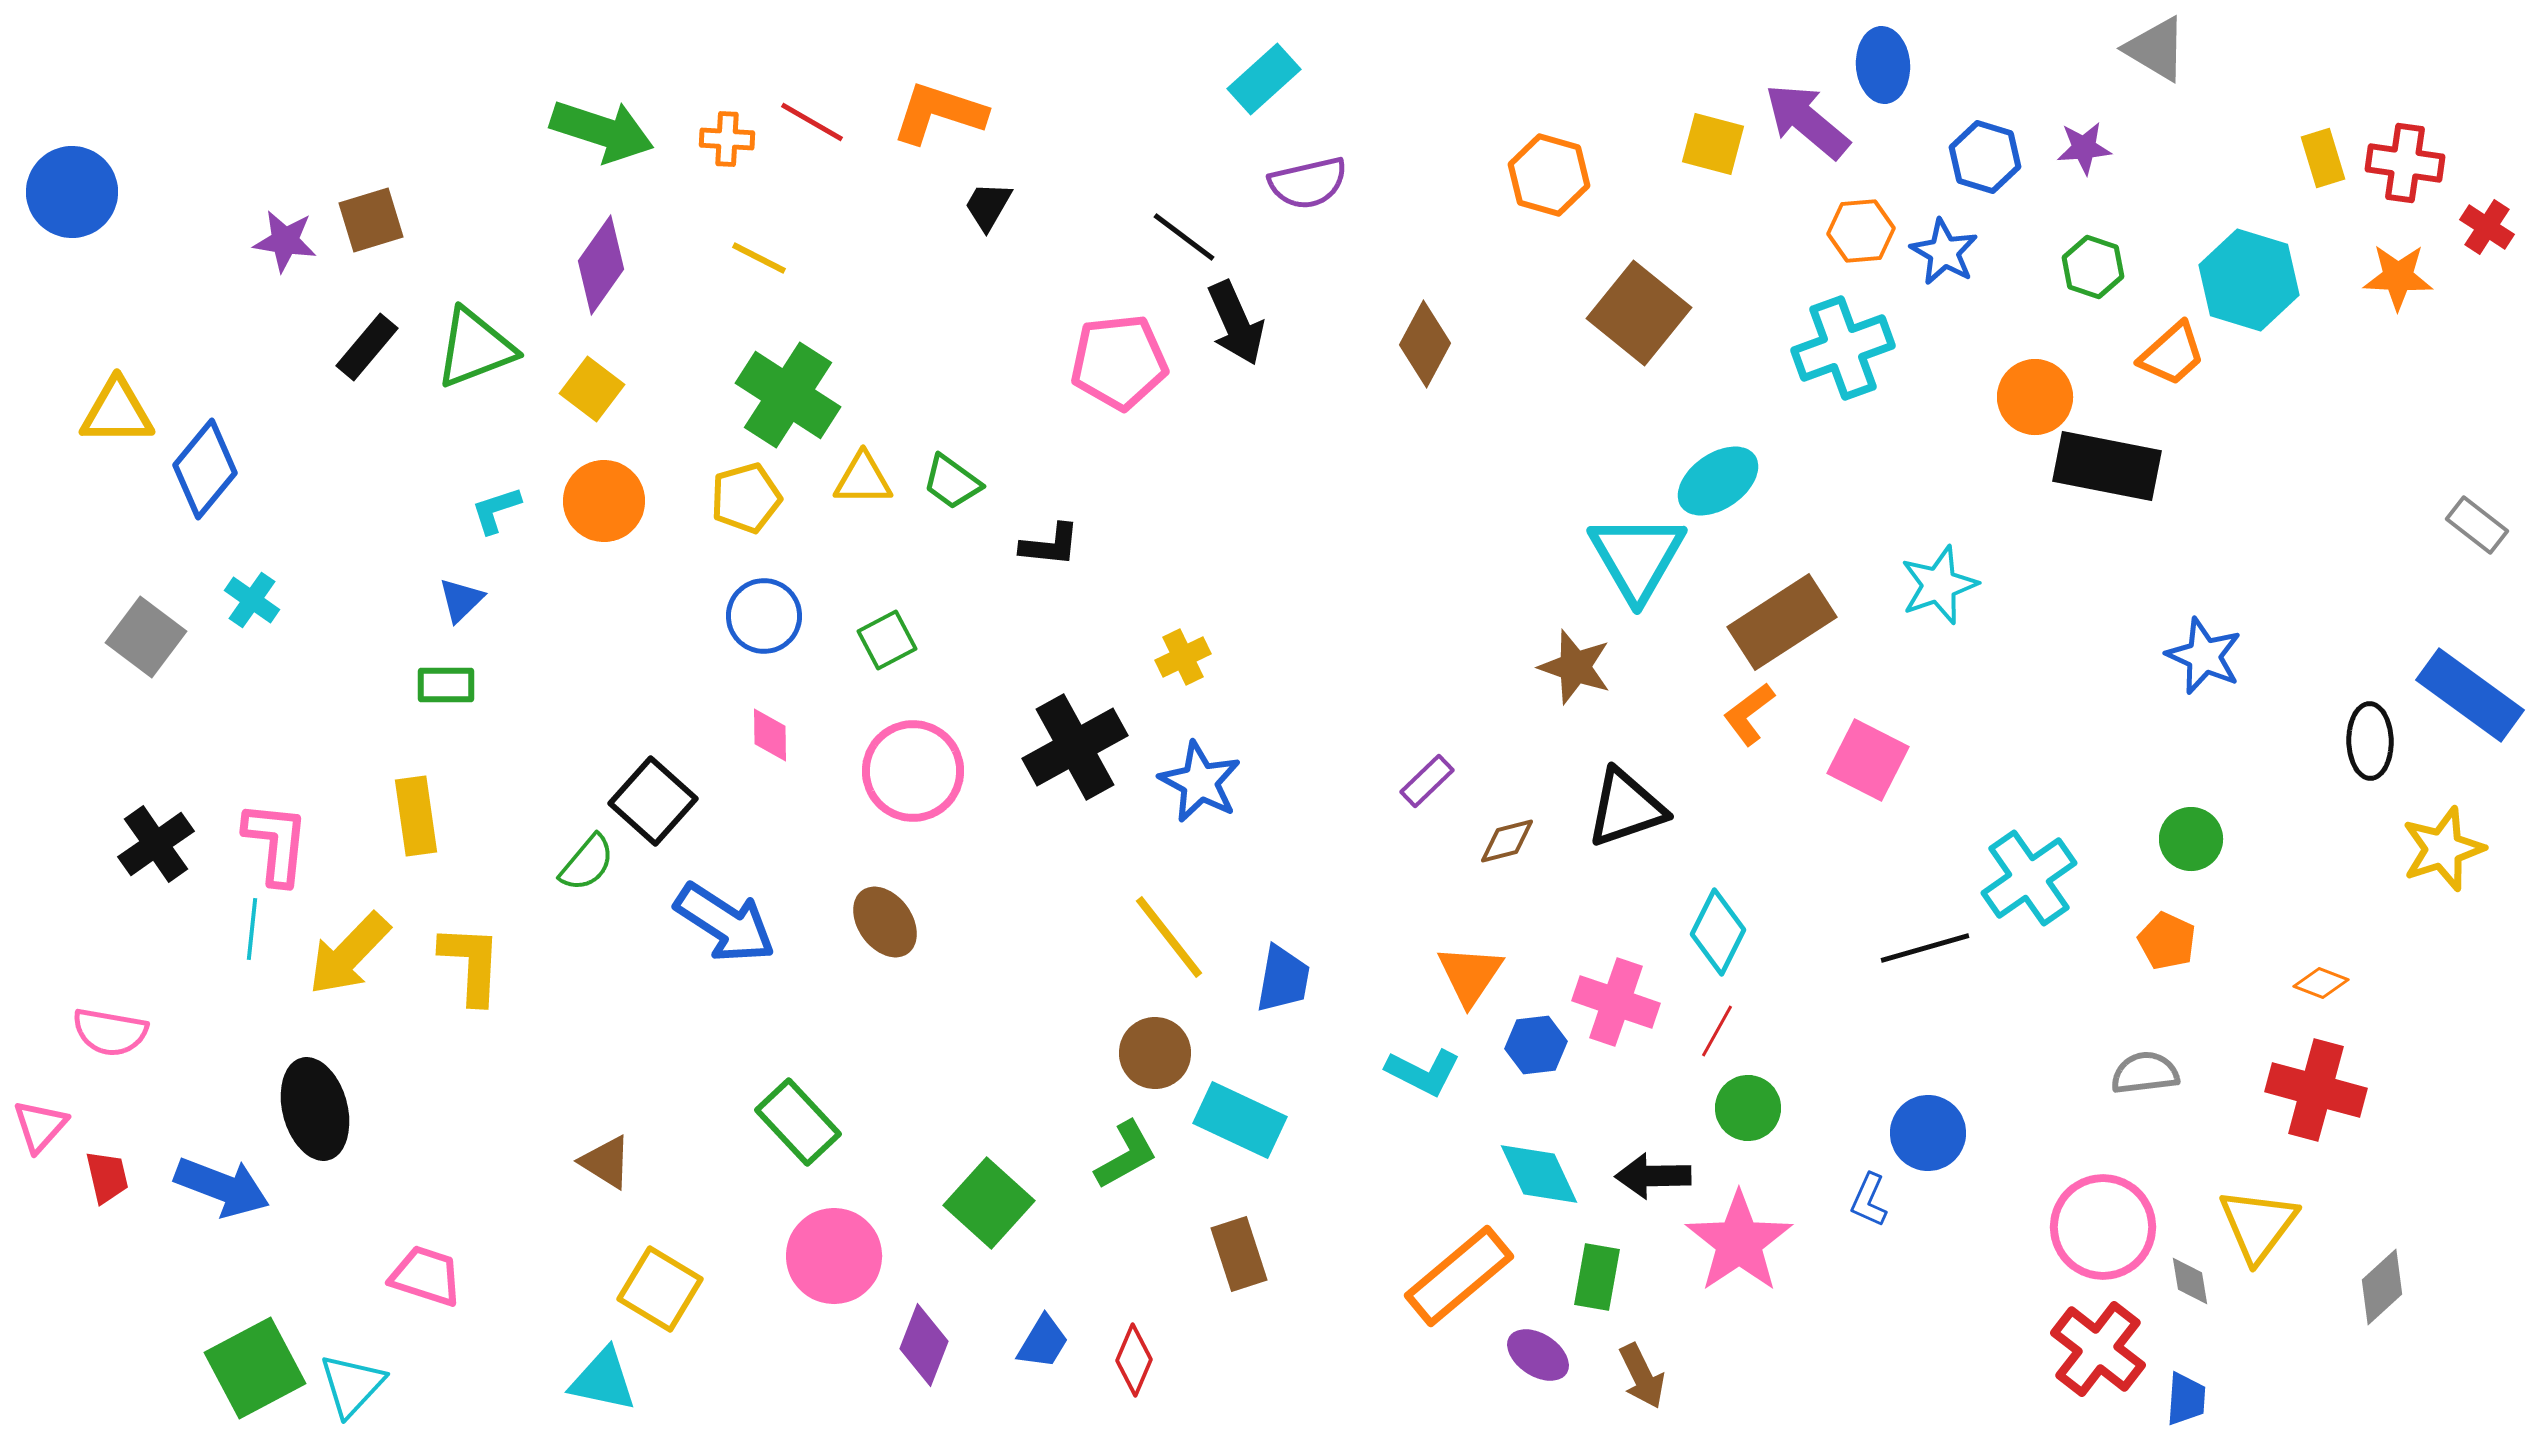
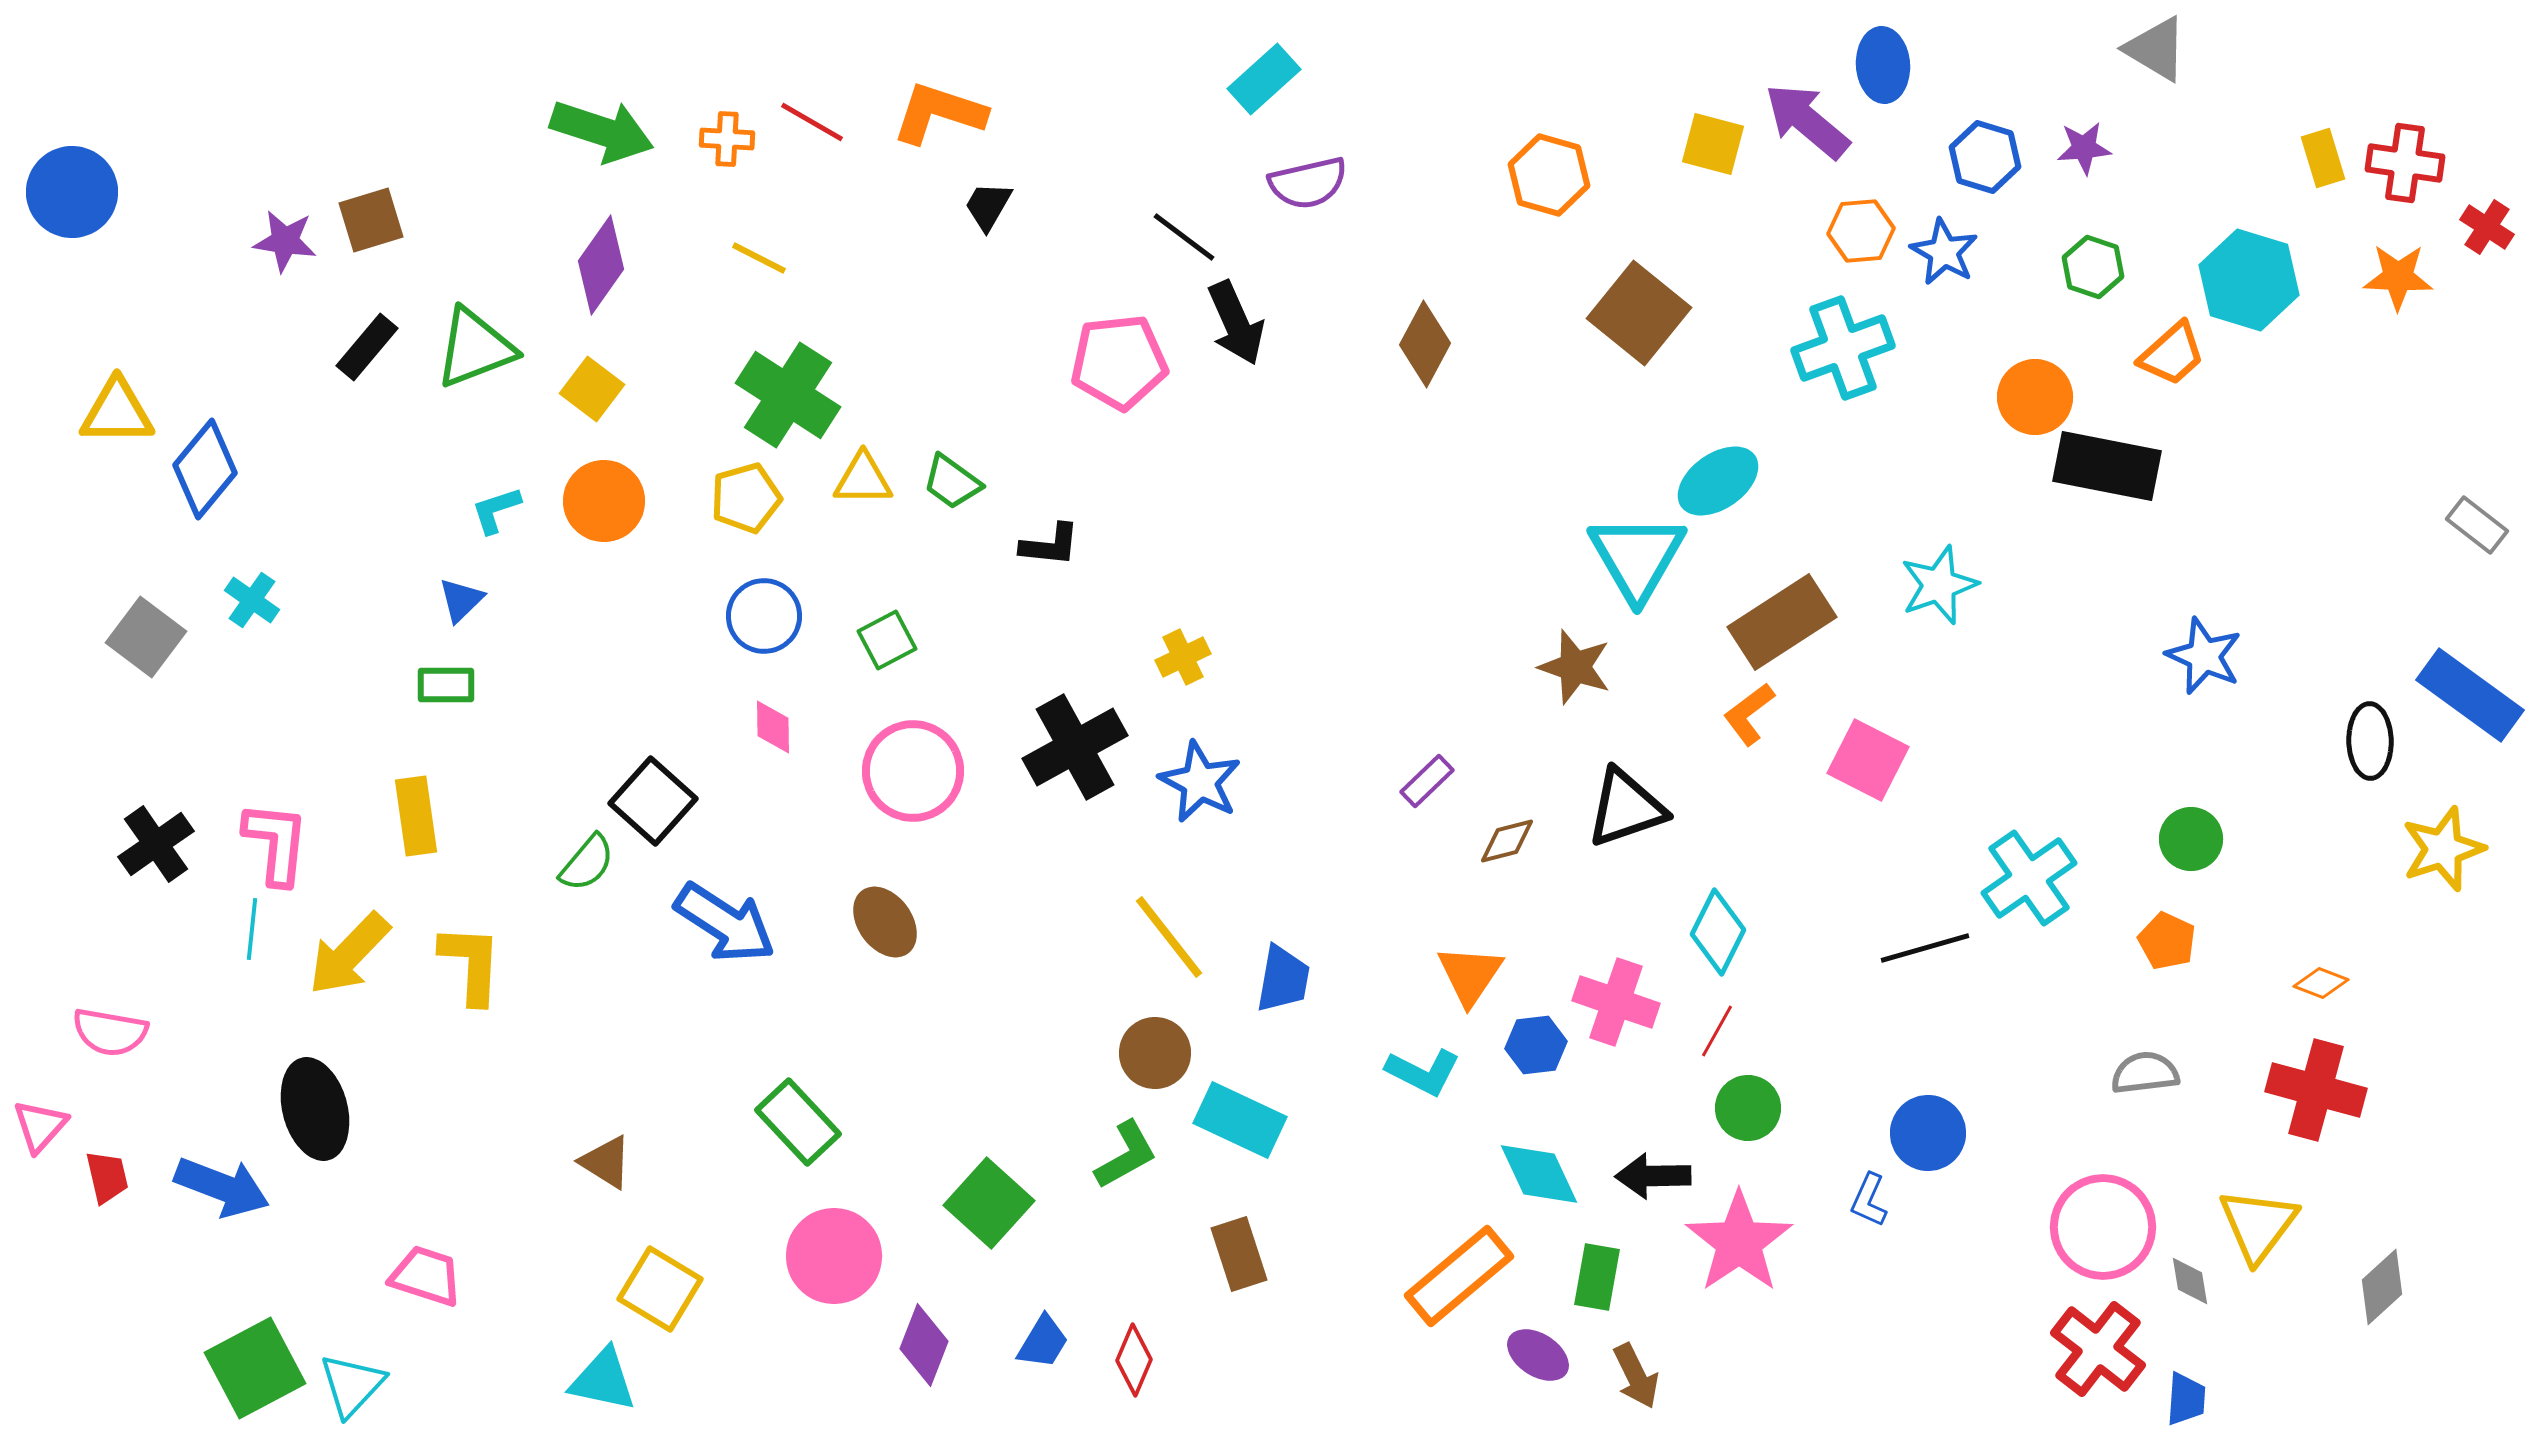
pink diamond at (770, 735): moved 3 px right, 8 px up
brown arrow at (1642, 1376): moved 6 px left
